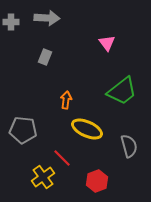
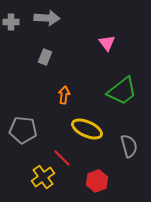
orange arrow: moved 2 px left, 5 px up
